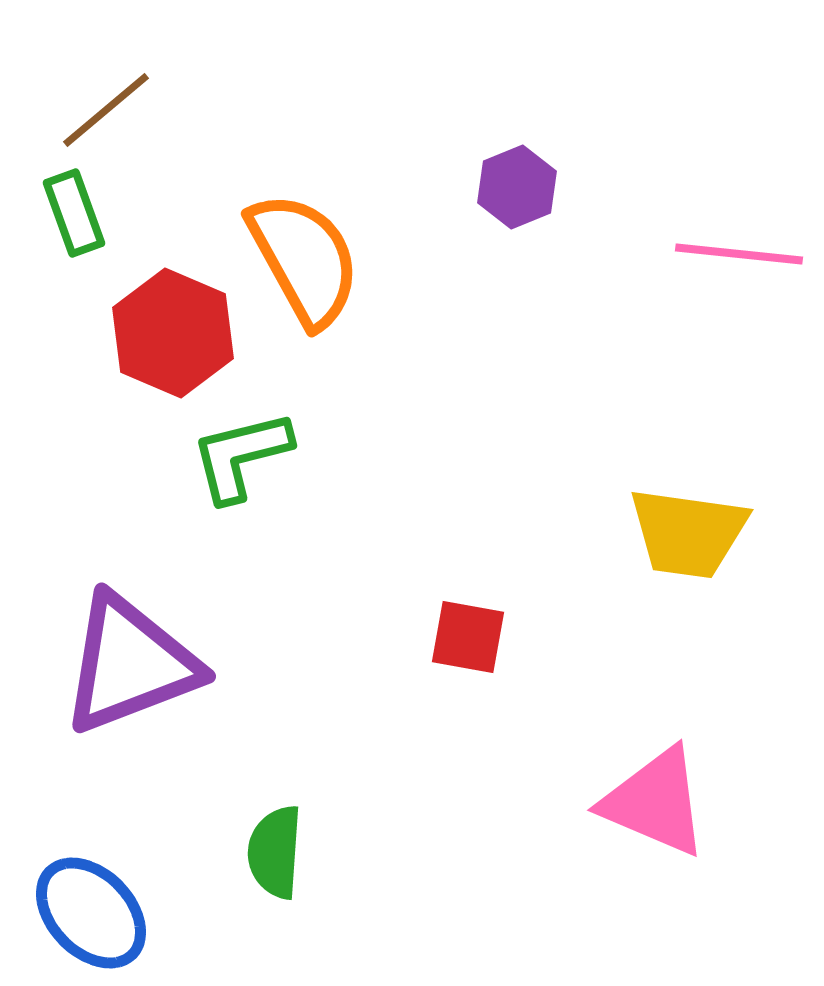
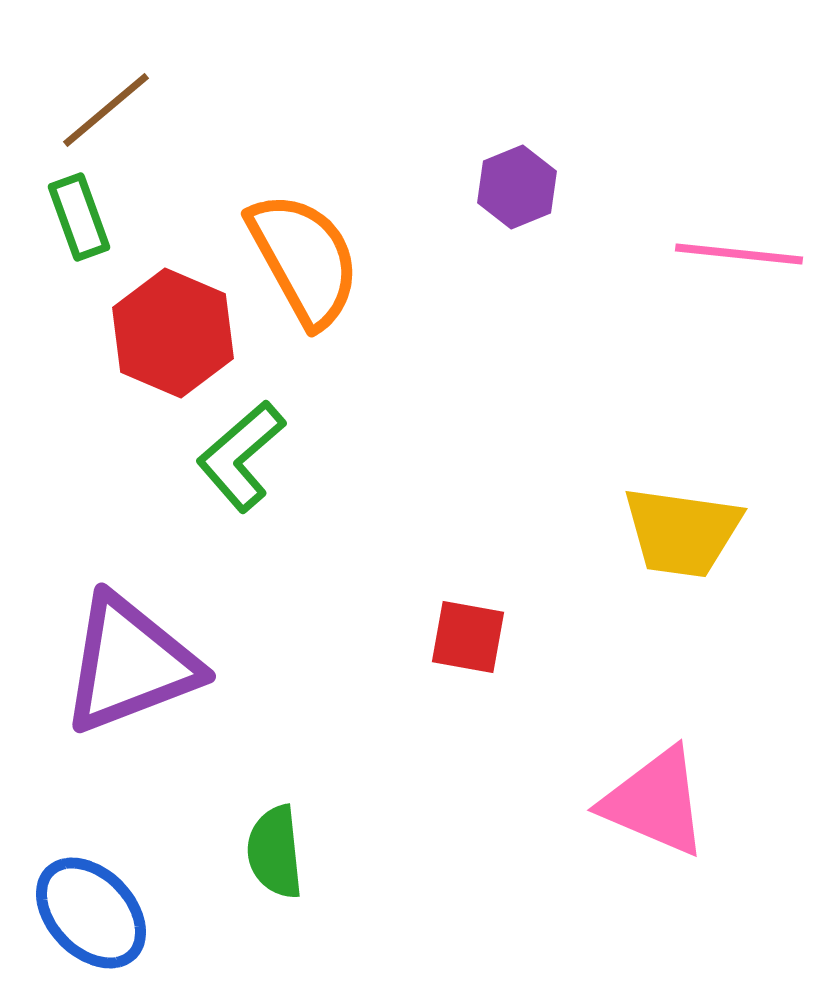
green rectangle: moved 5 px right, 4 px down
green L-shape: rotated 27 degrees counterclockwise
yellow trapezoid: moved 6 px left, 1 px up
green semicircle: rotated 10 degrees counterclockwise
